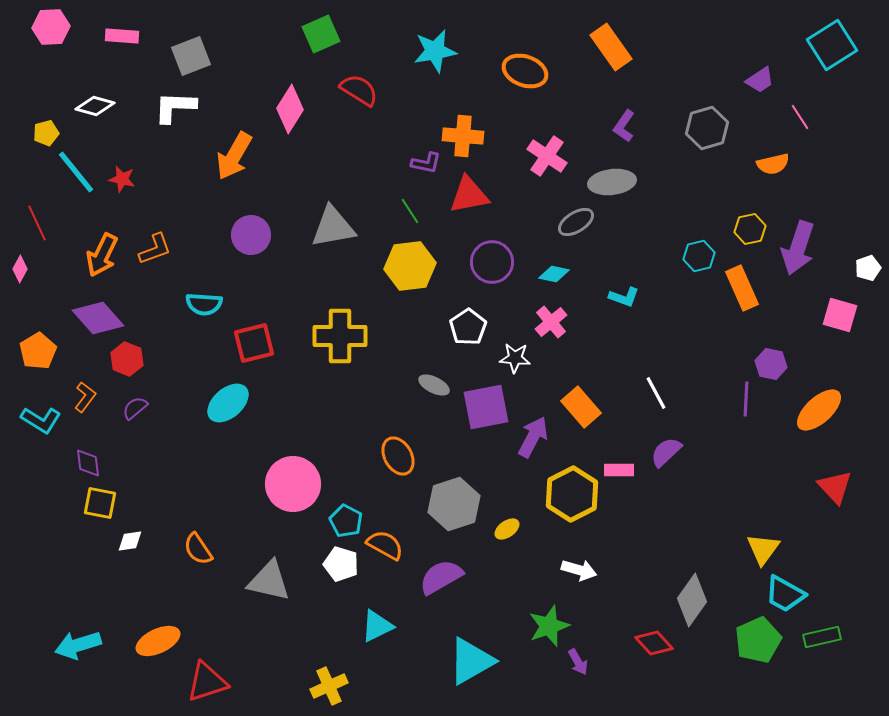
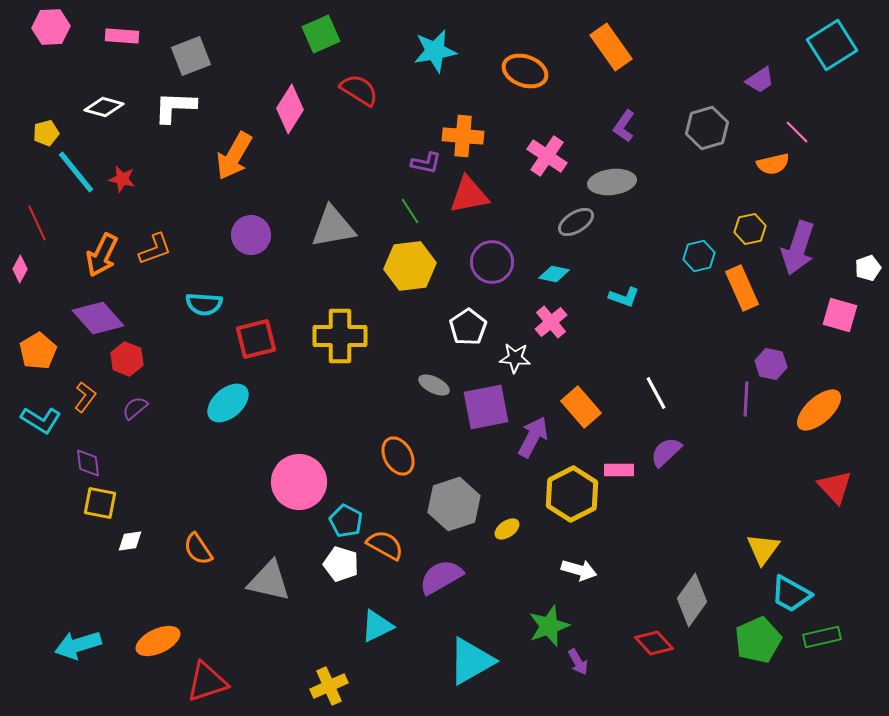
white diamond at (95, 106): moved 9 px right, 1 px down
pink line at (800, 117): moved 3 px left, 15 px down; rotated 12 degrees counterclockwise
red square at (254, 343): moved 2 px right, 4 px up
pink circle at (293, 484): moved 6 px right, 2 px up
cyan trapezoid at (785, 594): moved 6 px right
